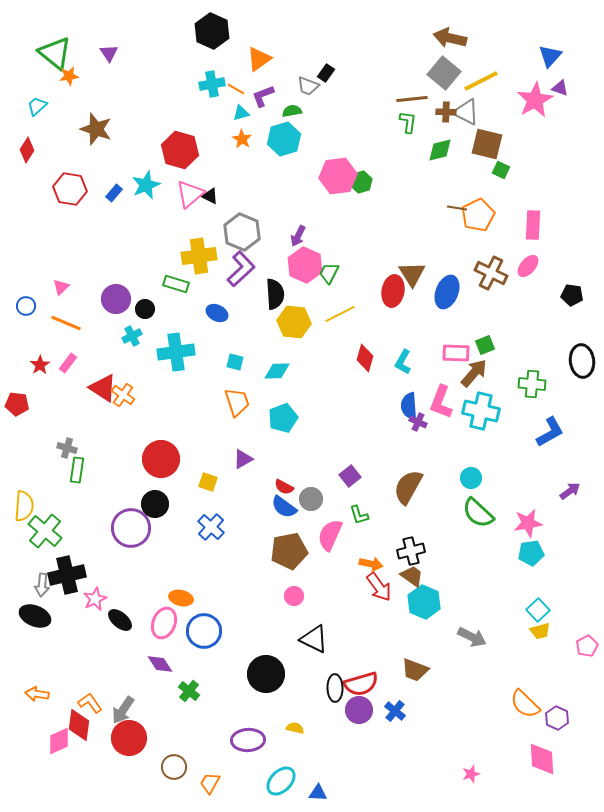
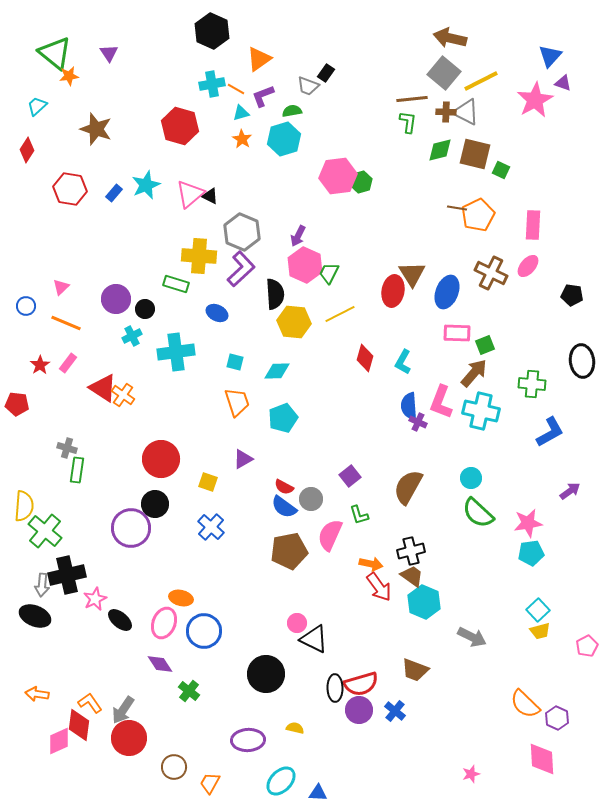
purple triangle at (560, 88): moved 3 px right, 5 px up
brown square at (487, 144): moved 12 px left, 10 px down
red hexagon at (180, 150): moved 24 px up
yellow cross at (199, 256): rotated 12 degrees clockwise
pink rectangle at (456, 353): moved 1 px right, 20 px up
pink circle at (294, 596): moved 3 px right, 27 px down
